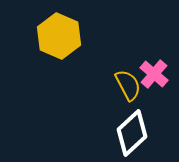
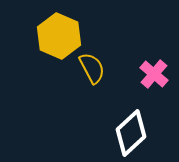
yellow semicircle: moved 36 px left, 17 px up
white diamond: moved 1 px left
